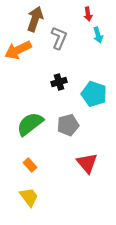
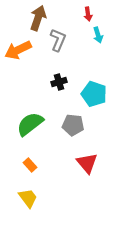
brown arrow: moved 3 px right, 1 px up
gray L-shape: moved 1 px left, 2 px down
gray pentagon: moved 5 px right; rotated 20 degrees clockwise
yellow trapezoid: moved 1 px left, 1 px down
